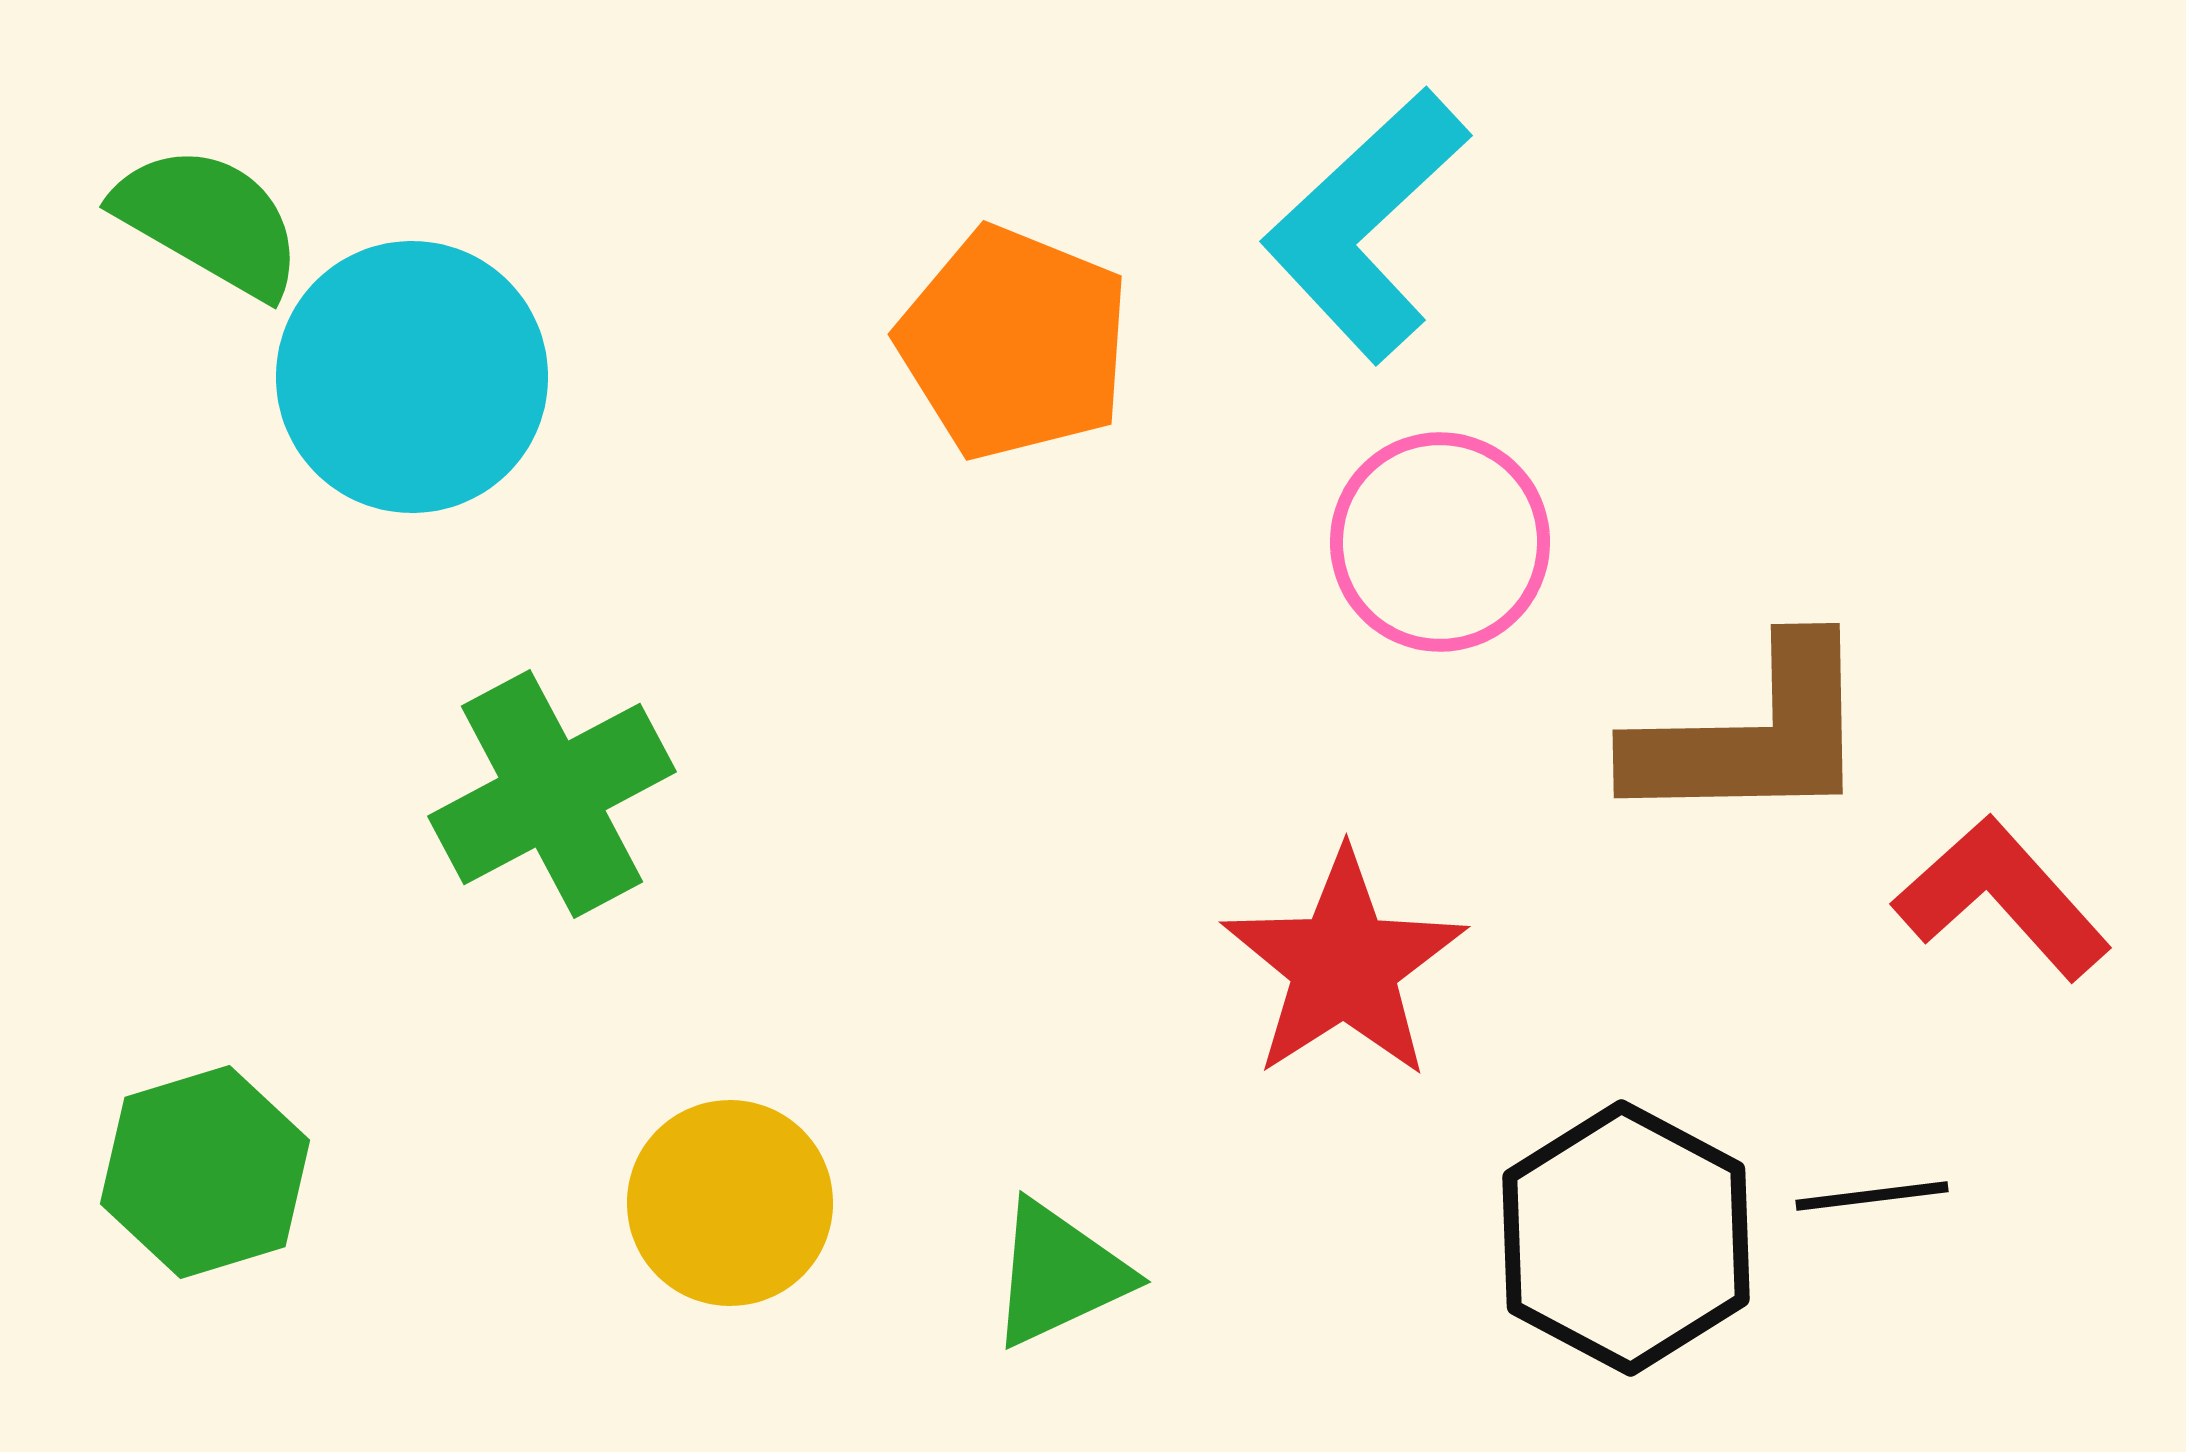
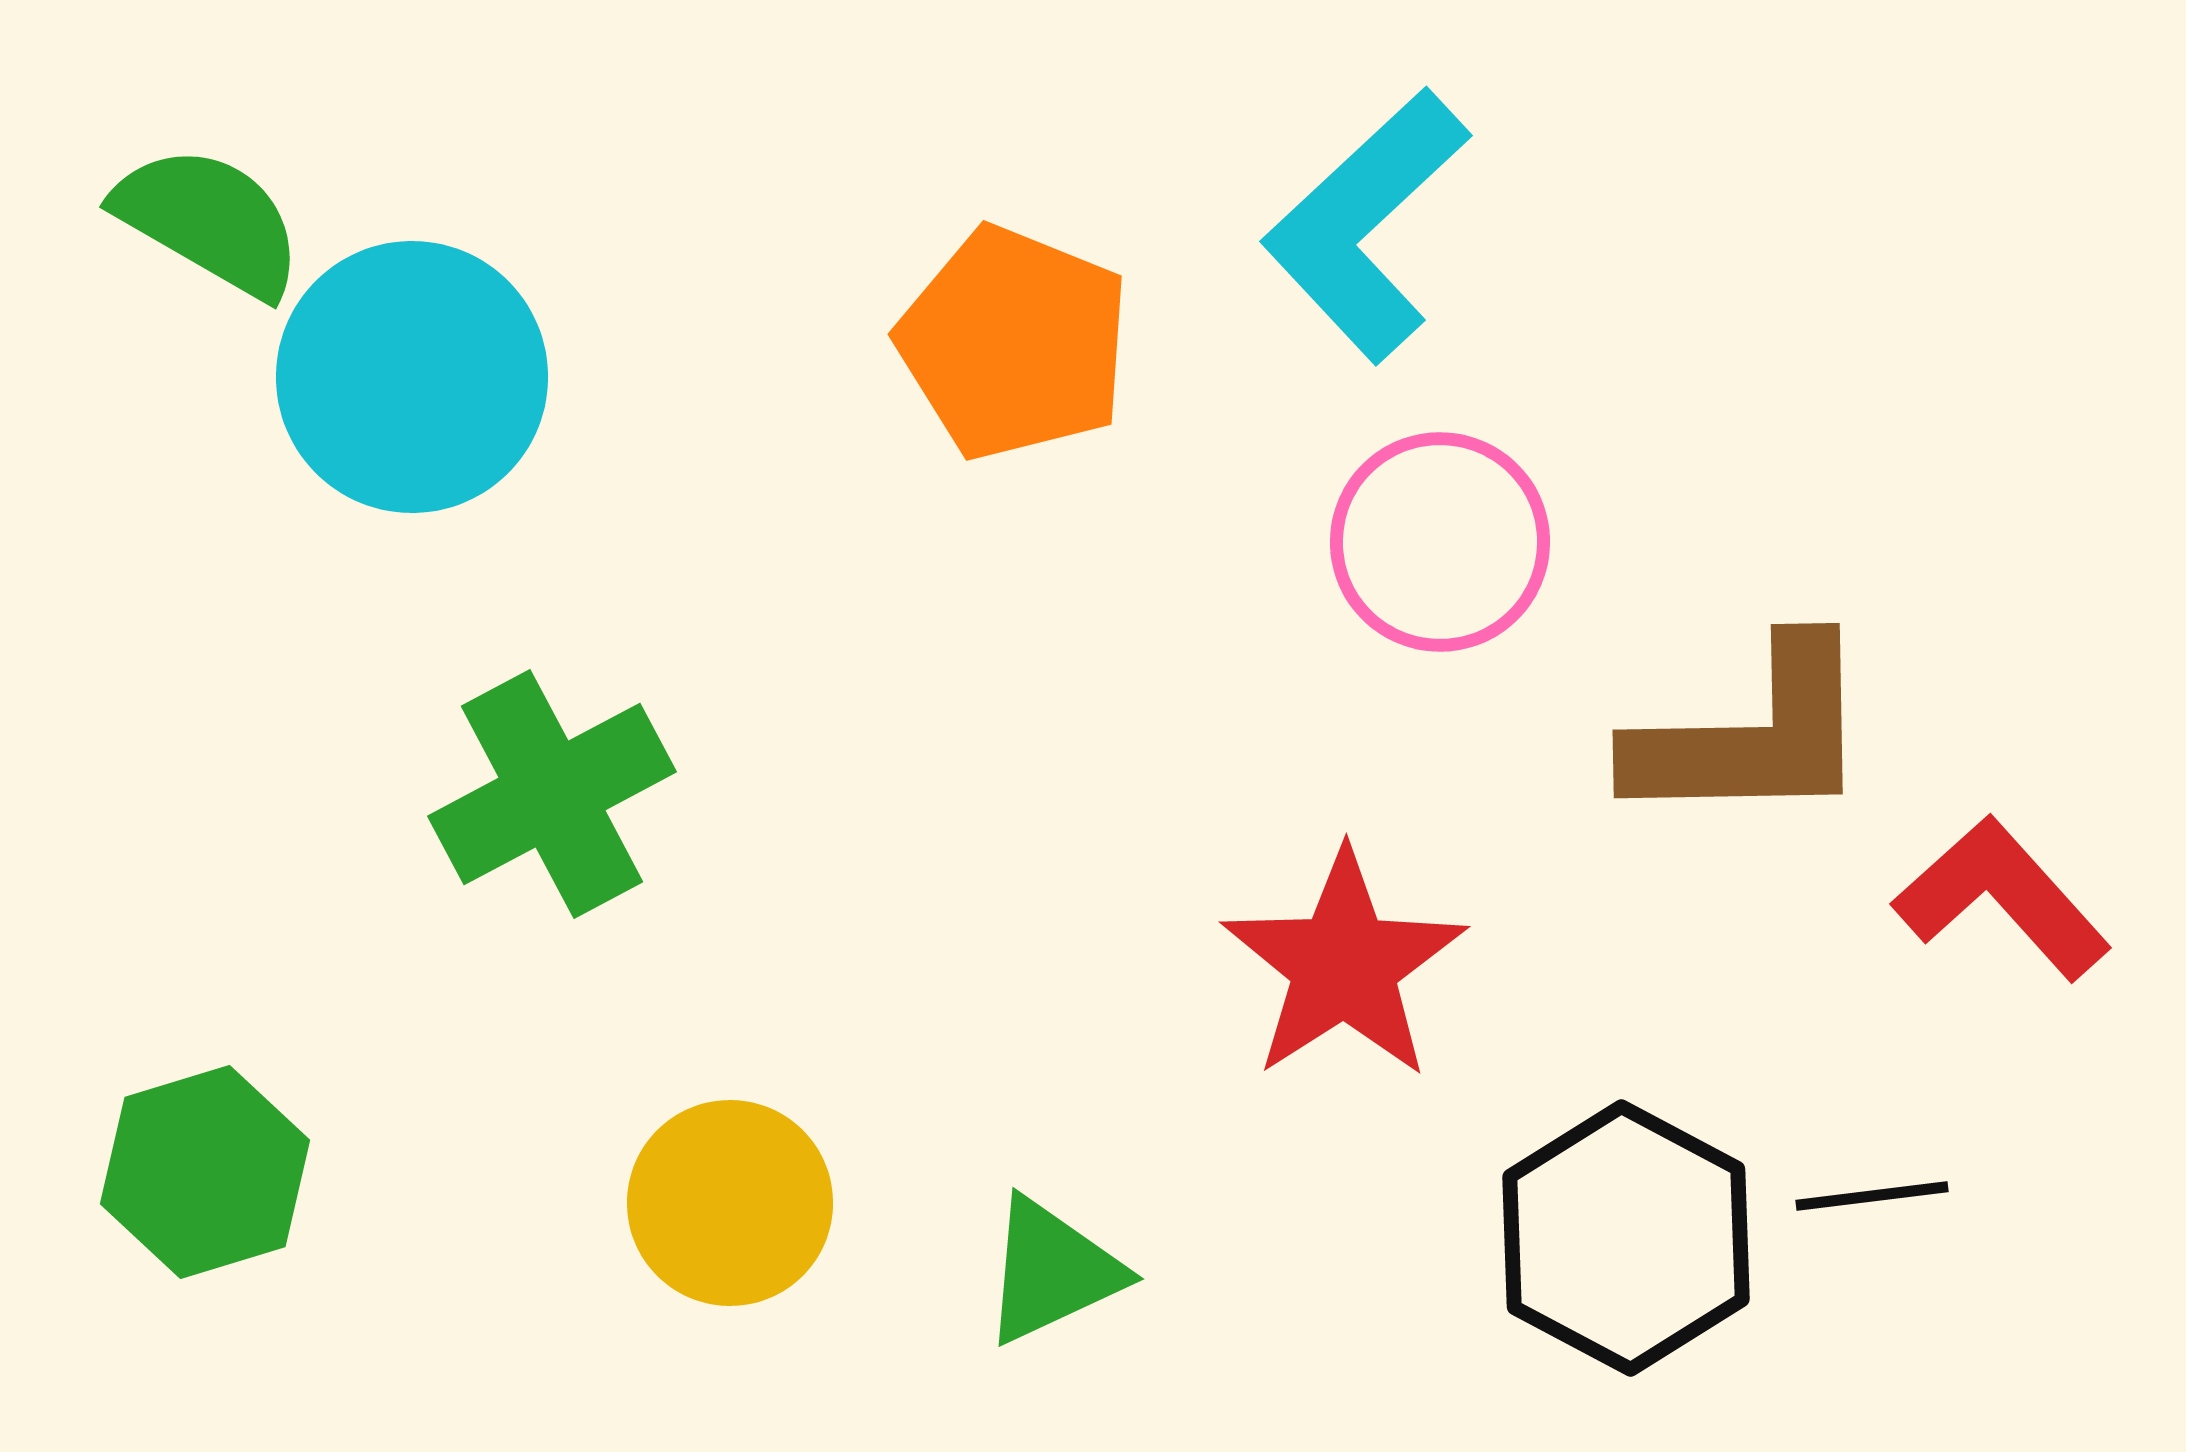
green triangle: moved 7 px left, 3 px up
